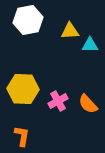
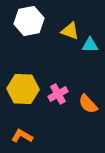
white hexagon: moved 1 px right, 1 px down
yellow triangle: rotated 24 degrees clockwise
pink cross: moved 7 px up
orange L-shape: rotated 70 degrees counterclockwise
